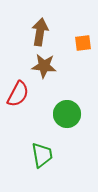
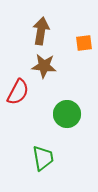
brown arrow: moved 1 px right, 1 px up
orange square: moved 1 px right
red semicircle: moved 2 px up
green trapezoid: moved 1 px right, 3 px down
